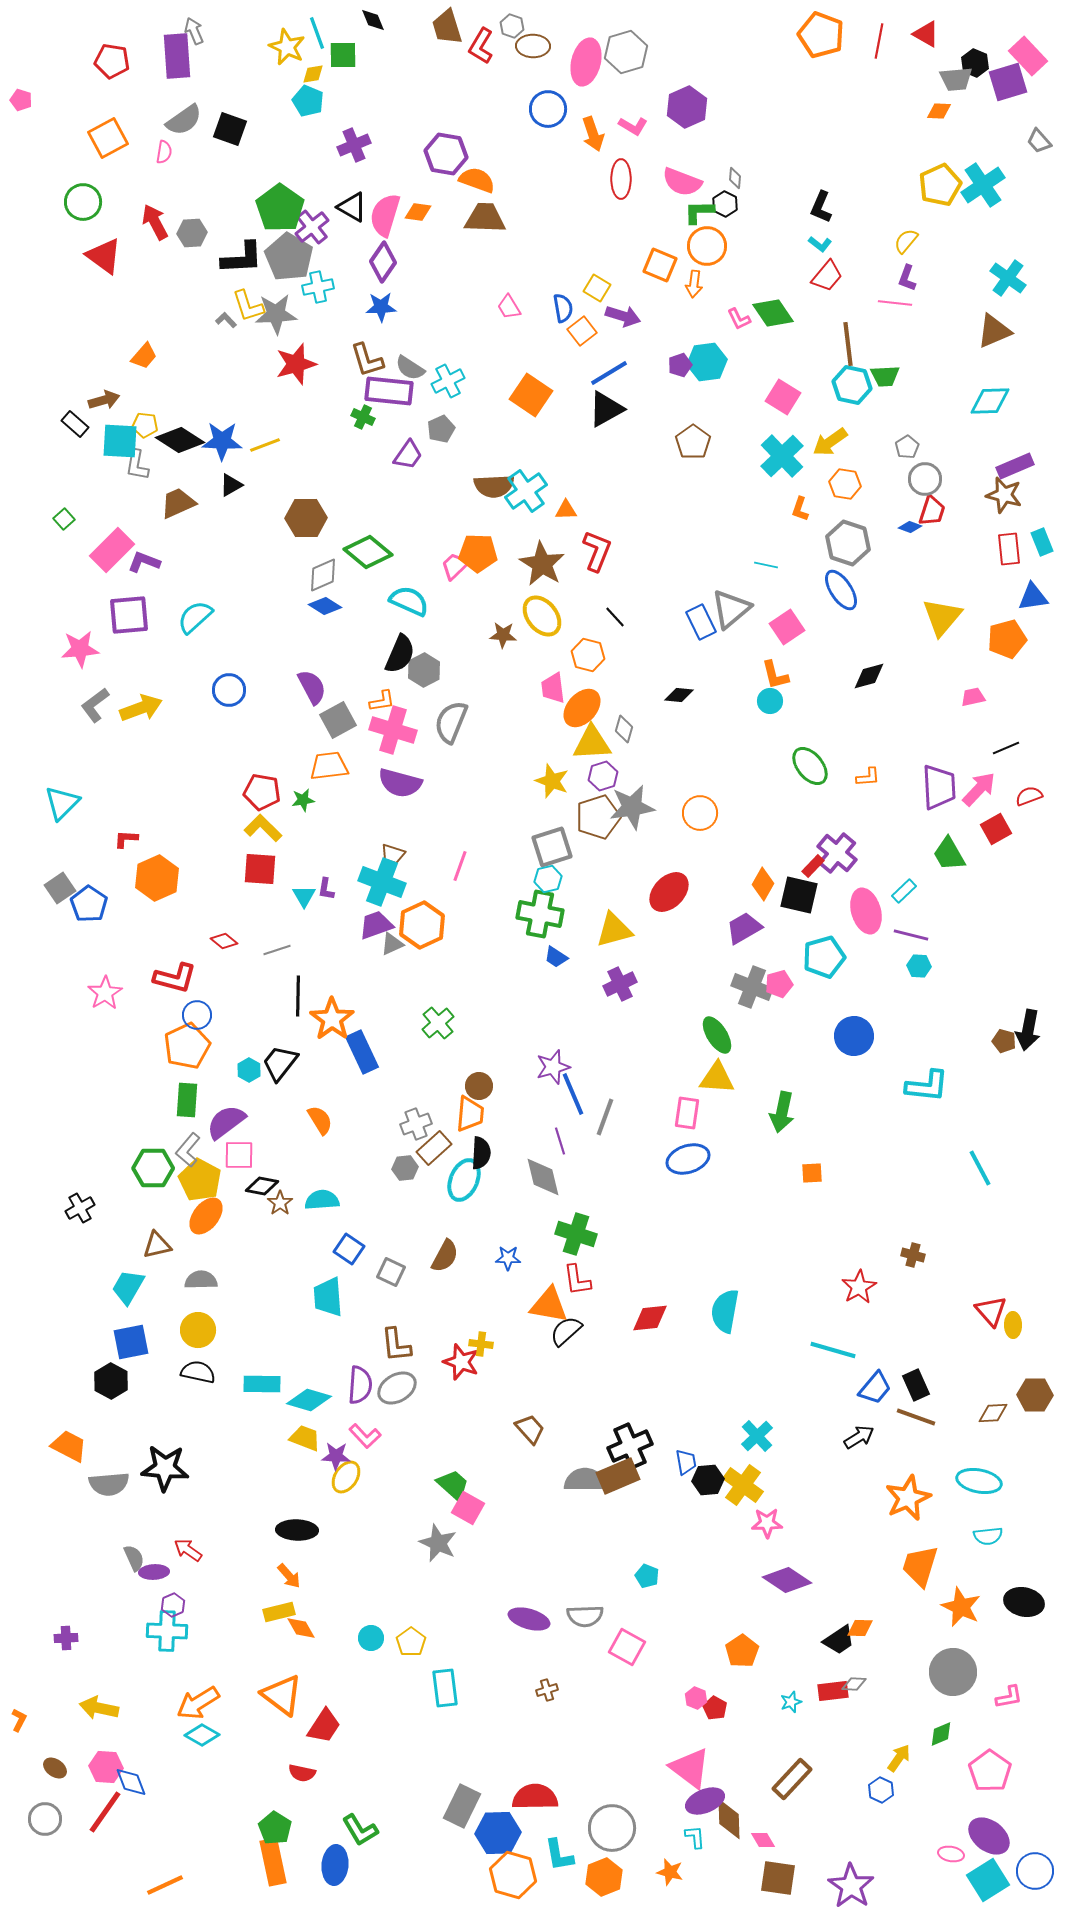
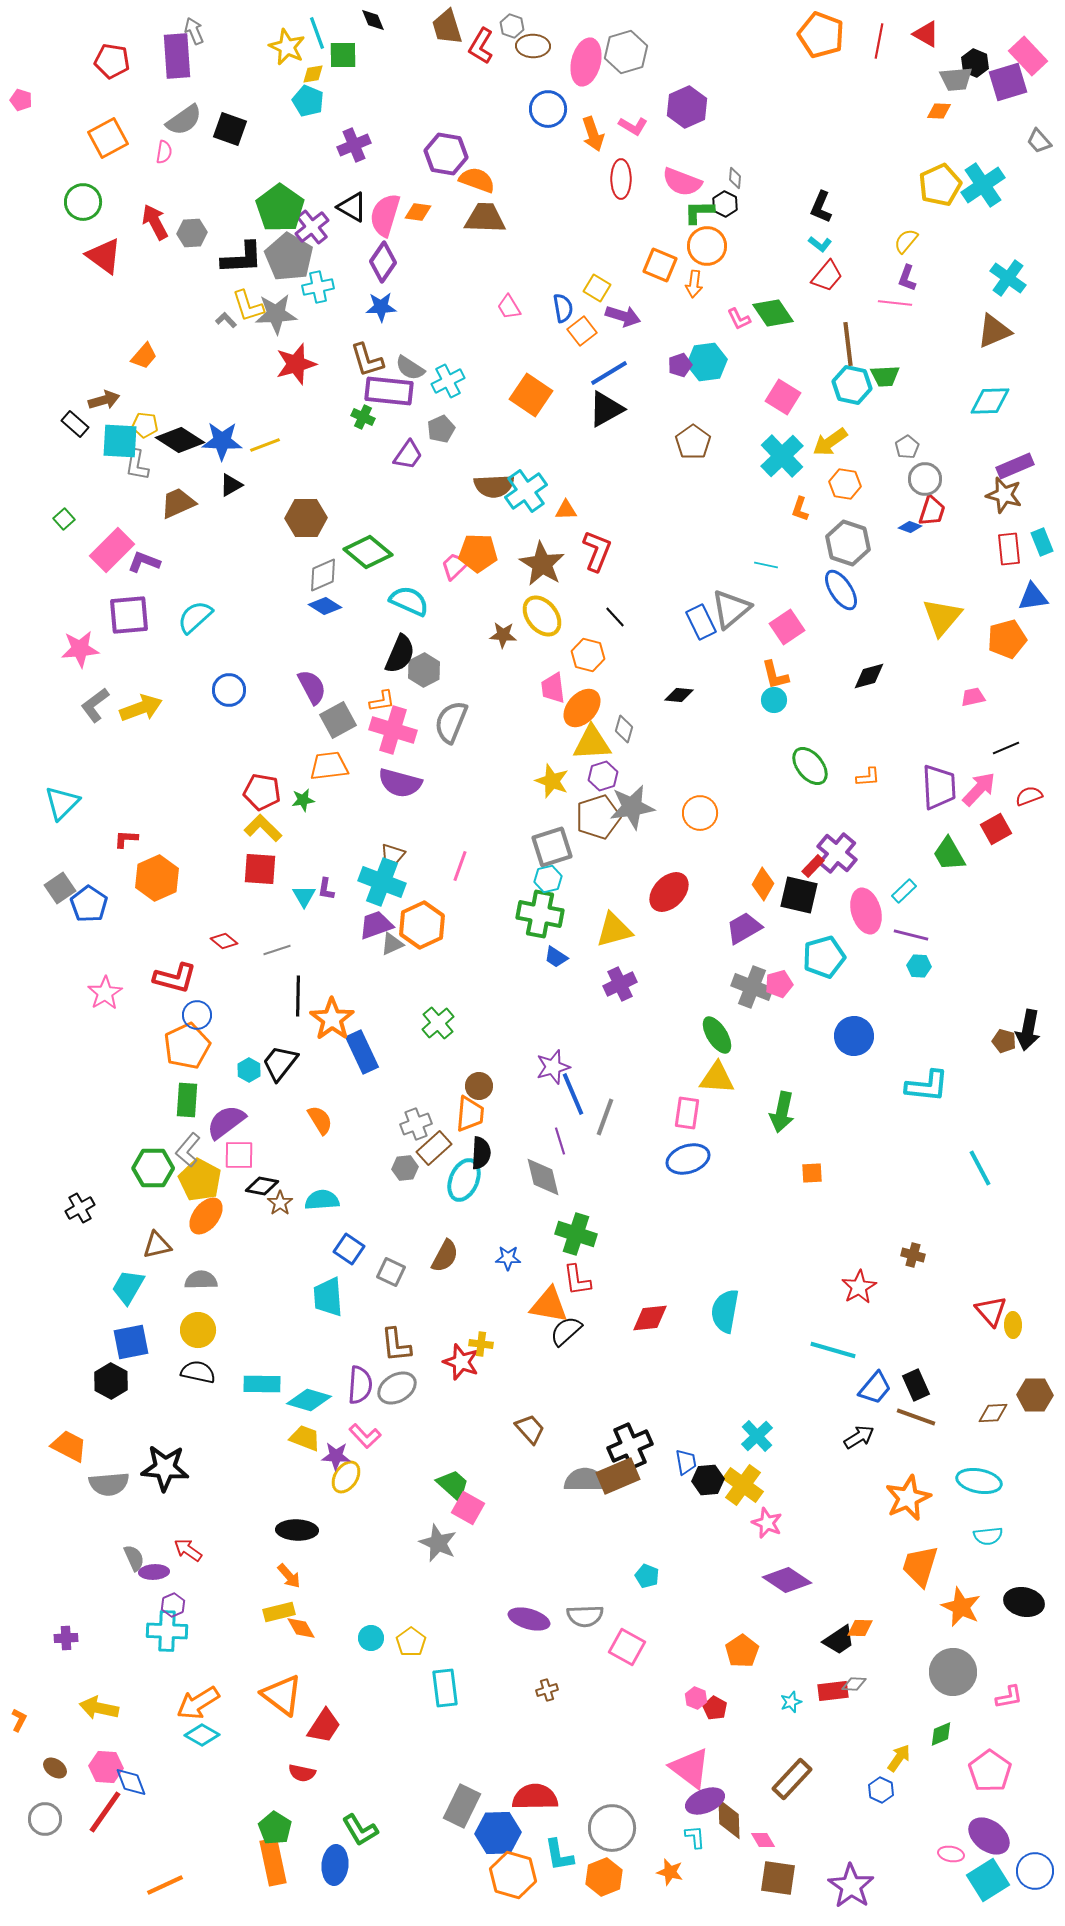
cyan circle at (770, 701): moved 4 px right, 1 px up
pink star at (767, 1523): rotated 24 degrees clockwise
